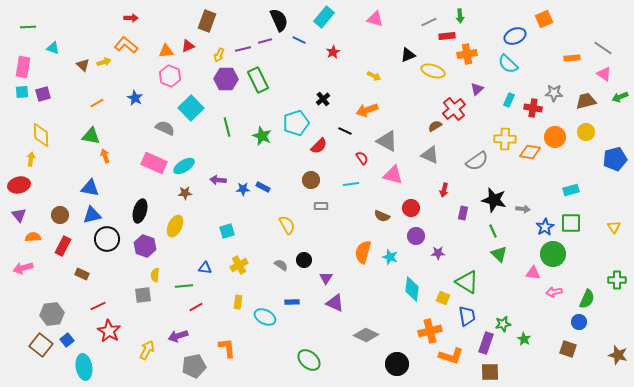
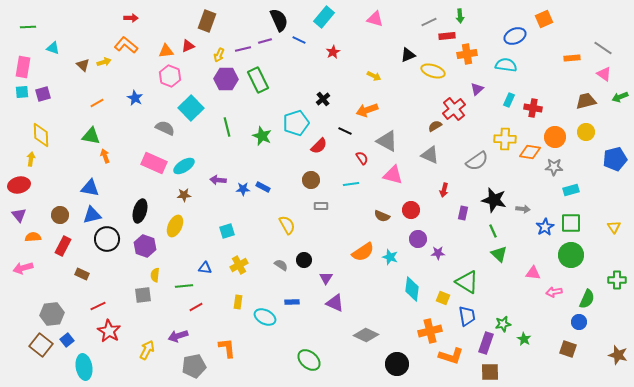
cyan semicircle at (508, 64): moved 2 px left, 1 px down; rotated 145 degrees clockwise
gray star at (554, 93): moved 74 px down
brown star at (185, 193): moved 1 px left, 2 px down
red circle at (411, 208): moved 2 px down
purple circle at (416, 236): moved 2 px right, 3 px down
orange semicircle at (363, 252): rotated 140 degrees counterclockwise
green circle at (553, 254): moved 18 px right, 1 px down
